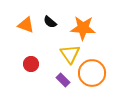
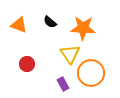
orange triangle: moved 7 px left
red circle: moved 4 px left
orange circle: moved 1 px left
purple rectangle: moved 4 px down; rotated 16 degrees clockwise
